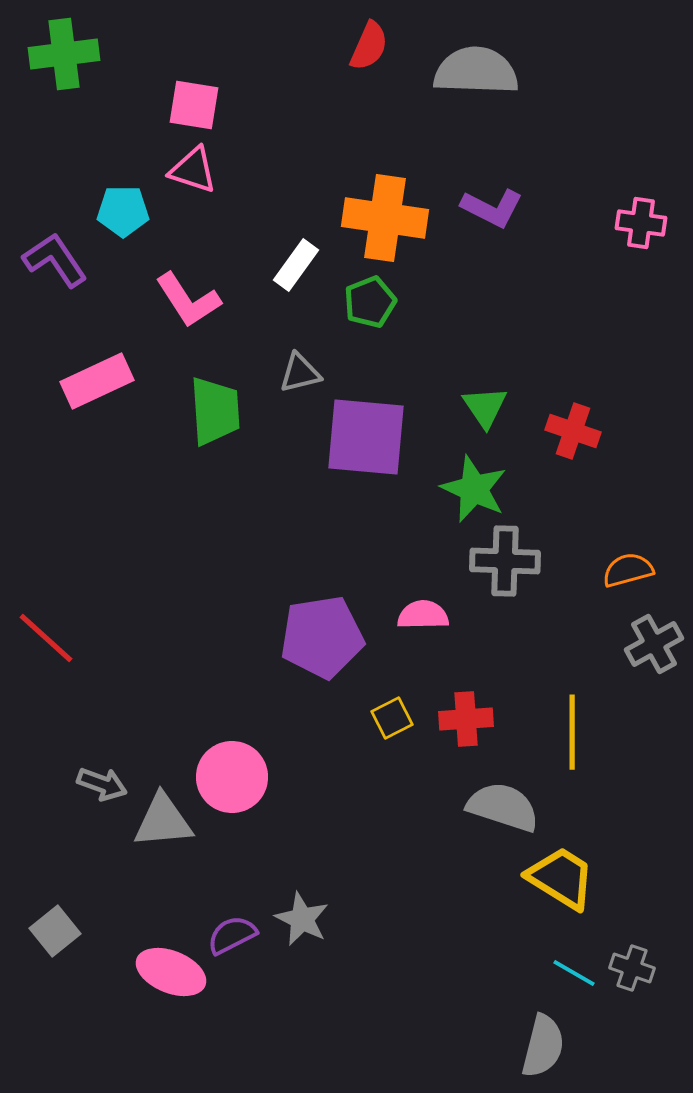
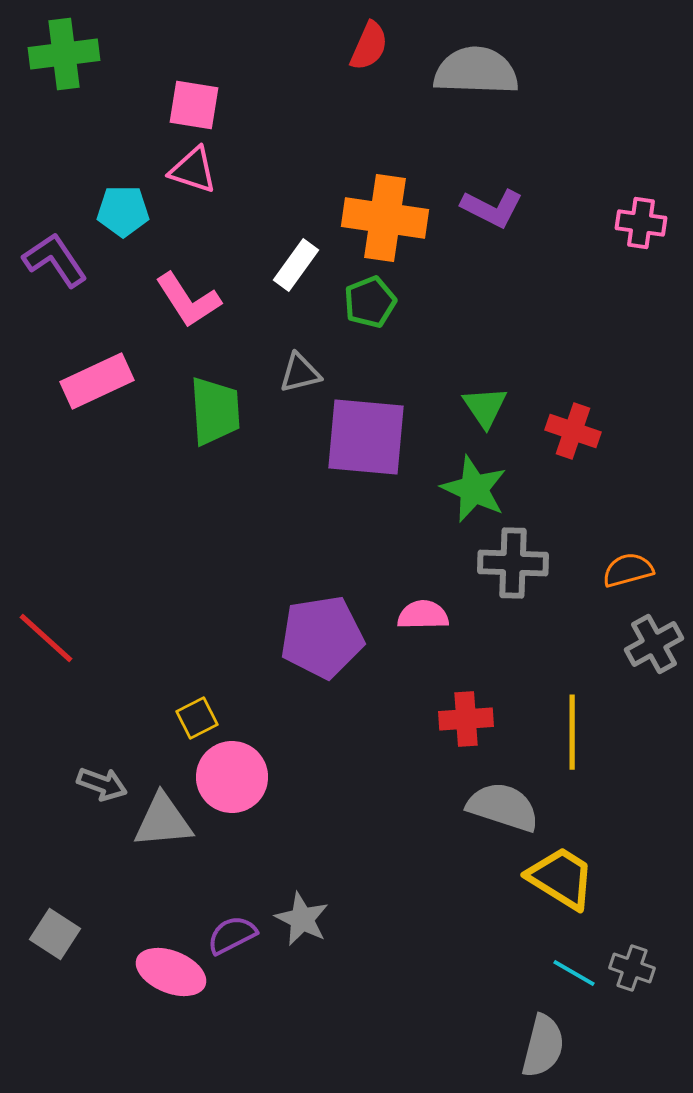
gray cross at (505, 561): moved 8 px right, 2 px down
yellow square at (392, 718): moved 195 px left
gray square at (55, 931): moved 3 px down; rotated 18 degrees counterclockwise
